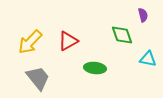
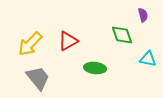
yellow arrow: moved 2 px down
